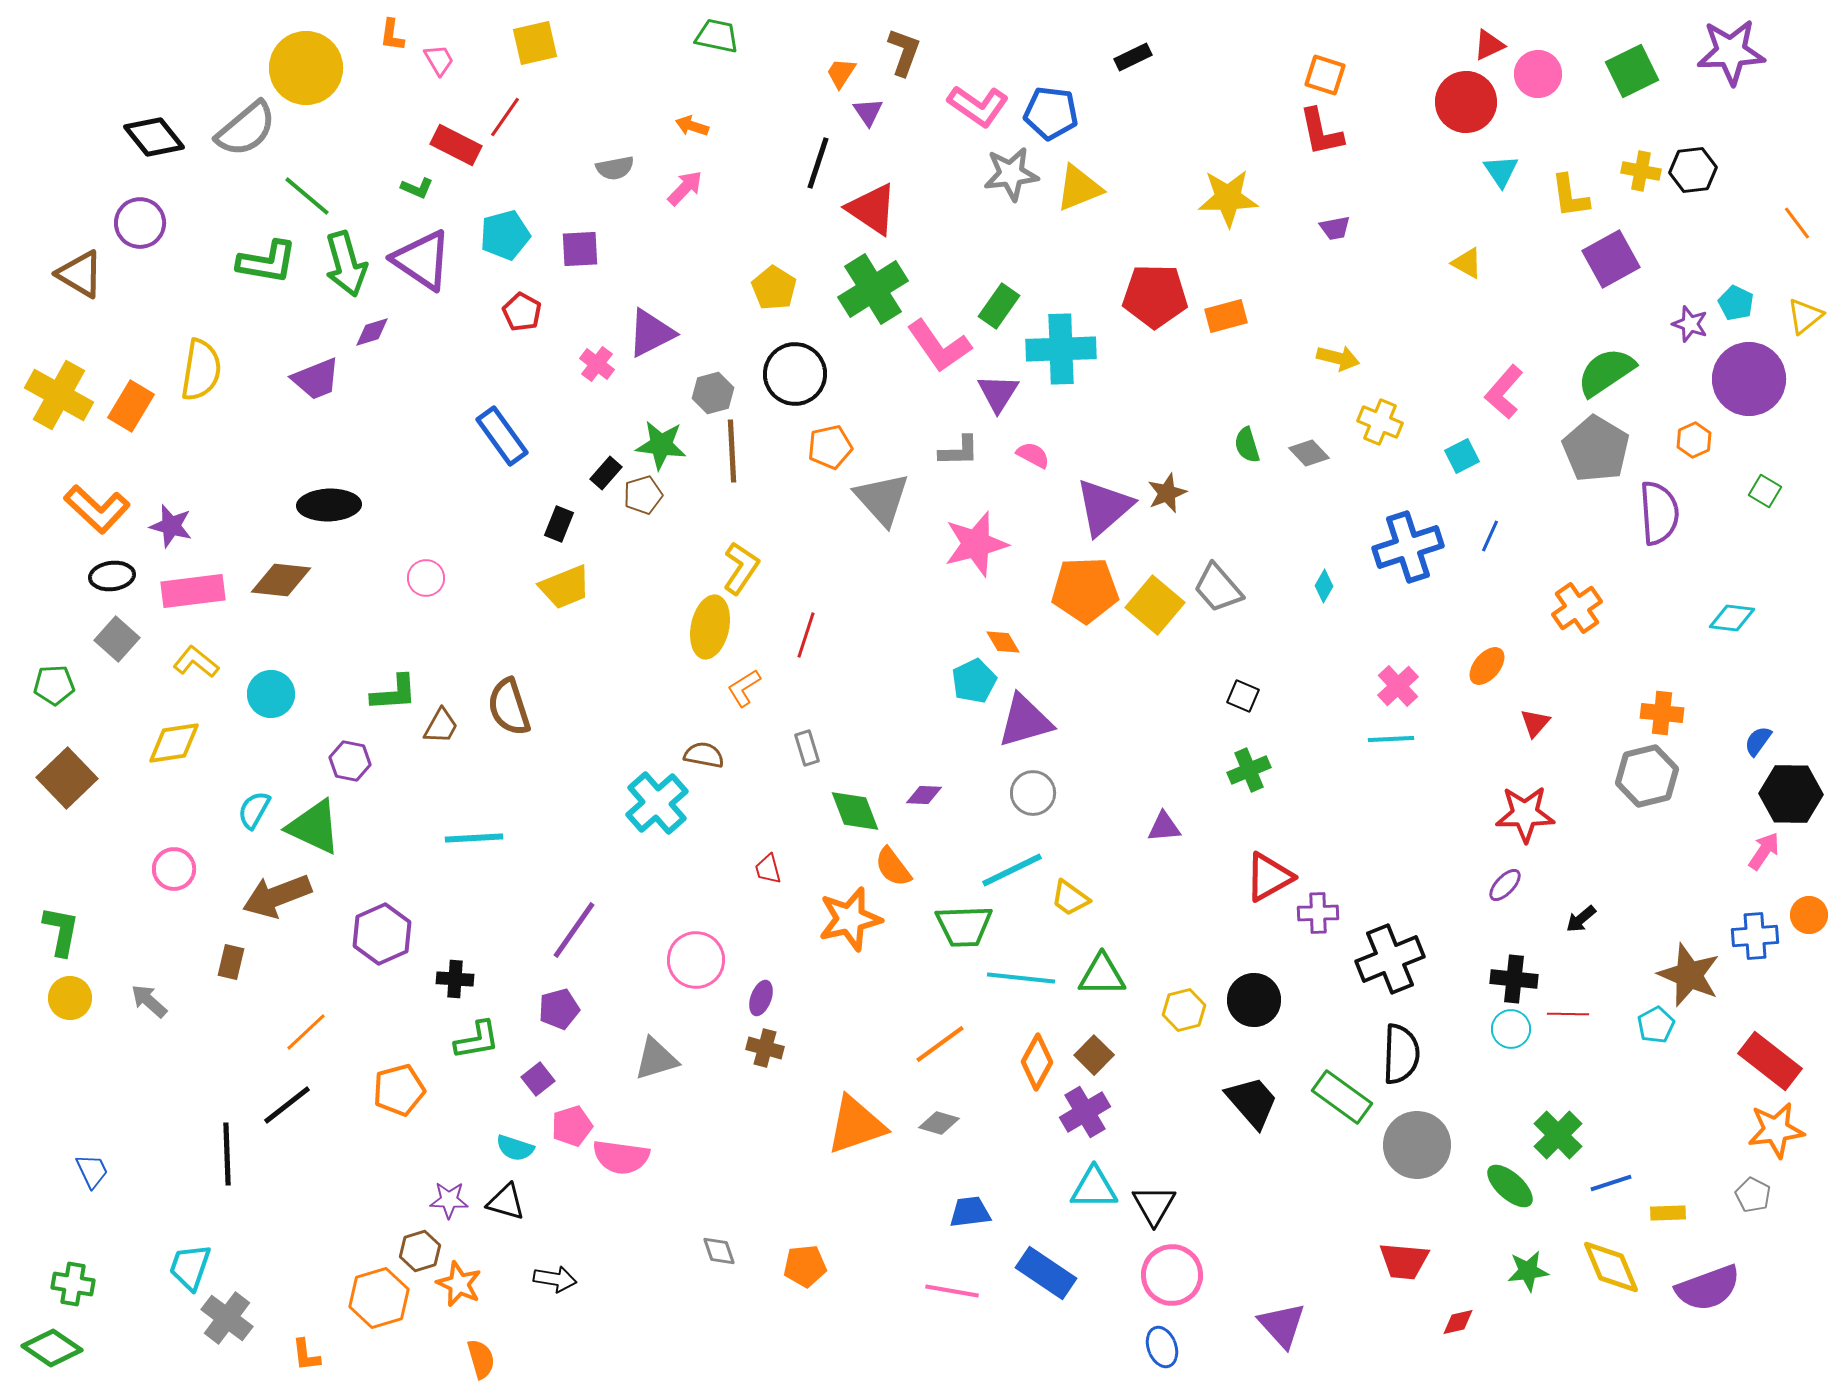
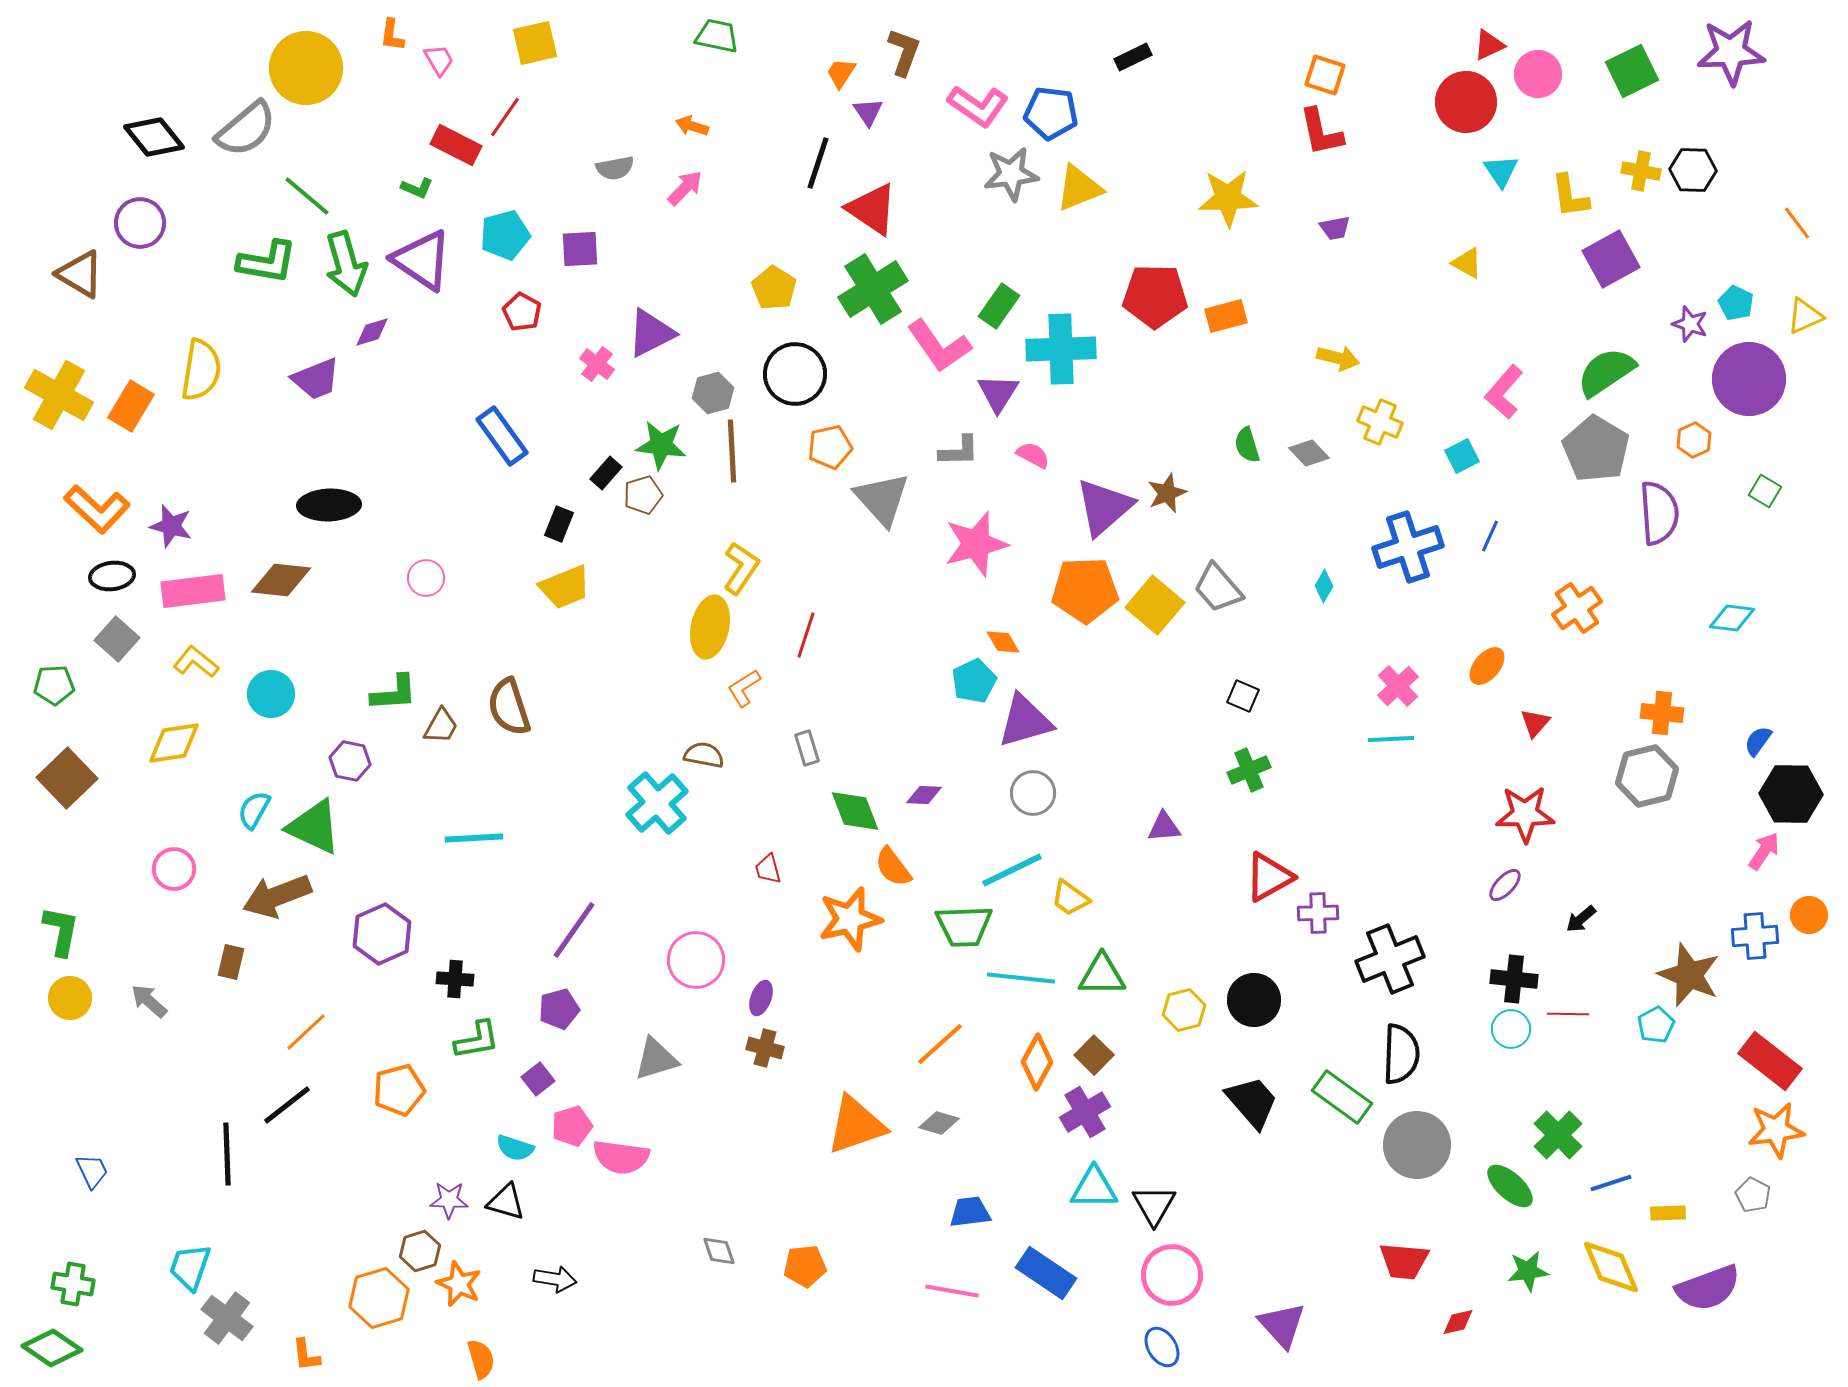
black hexagon at (1693, 170): rotated 9 degrees clockwise
yellow triangle at (1805, 316): rotated 15 degrees clockwise
orange line at (940, 1044): rotated 6 degrees counterclockwise
blue ellipse at (1162, 1347): rotated 12 degrees counterclockwise
